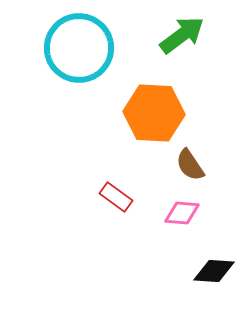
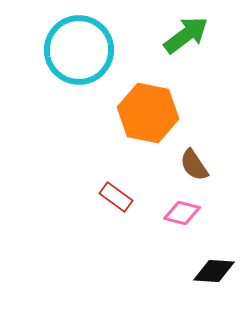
green arrow: moved 4 px right
cyan circle: moved 2 px down
orange hexagon: moved 6 px left; rotated 8 degrees clockwise
brown semicircle: moved 4 px right
pink diamond: rotated 9 degrees clockwise
